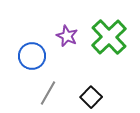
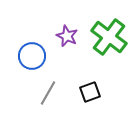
green cross: rotated 9 degrees counterclockwise
black square: moved 1 px left, 5 px up; rotated 25 degrees clockwise
